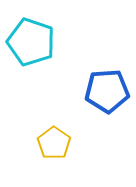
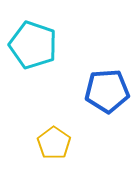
cyan pentagon: moved 2 px right, 3 px down
